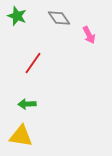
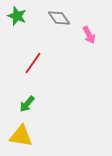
green arrow: rotated 48 degrees counterclockwise
